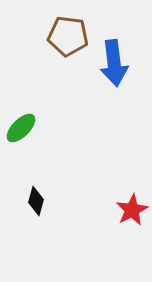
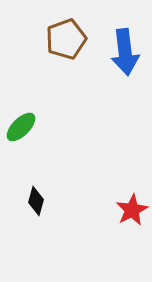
brown pentagon: moved 2 px left, 3 px down; rotated 27 degrees counterclockwise
blue arrow: moved 11 px right, 11 px up
green ellipse: moved 1 px up
